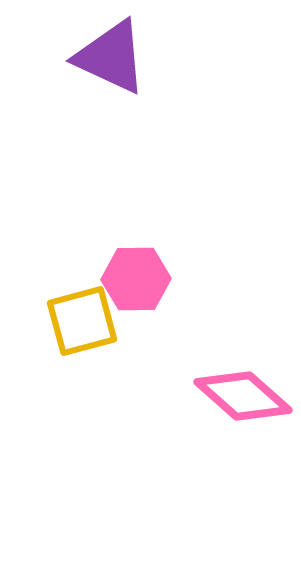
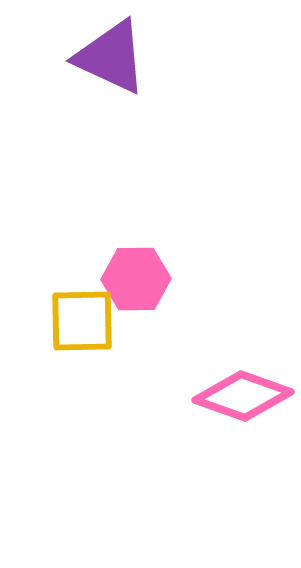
yellow square: rotated 14 degrees clockwise
pink diamond: rotated 22 degrees counterclockwise
